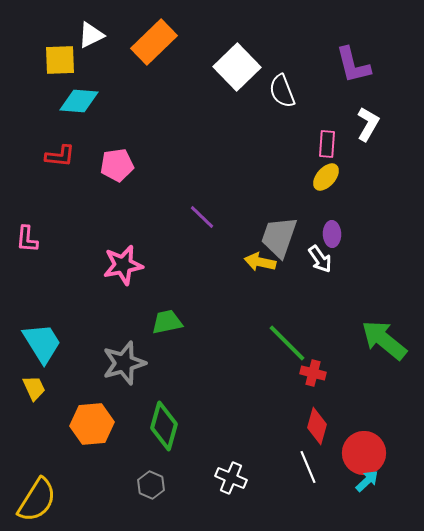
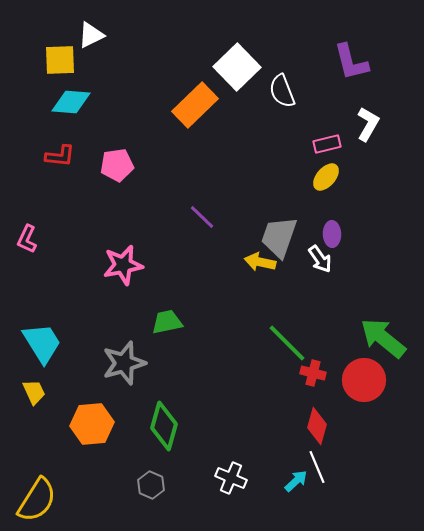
orange rectangle: moved 41 px right, 63 px down
purple L-shape: moved 2 px left, 3 px up
cyan diamond: moved 8 px left, 1 px down
pink rectangle: rotated 72 degrees clockwise
pink L-shape: rotated 20 degrees clockwise
green arrow: moved 1 px left, 2 px up
yellow trapezoid: moved 4 px down
red circle: moved 73 px up
white line: moved 9 px right
cyan arrow: moved 71 px left
